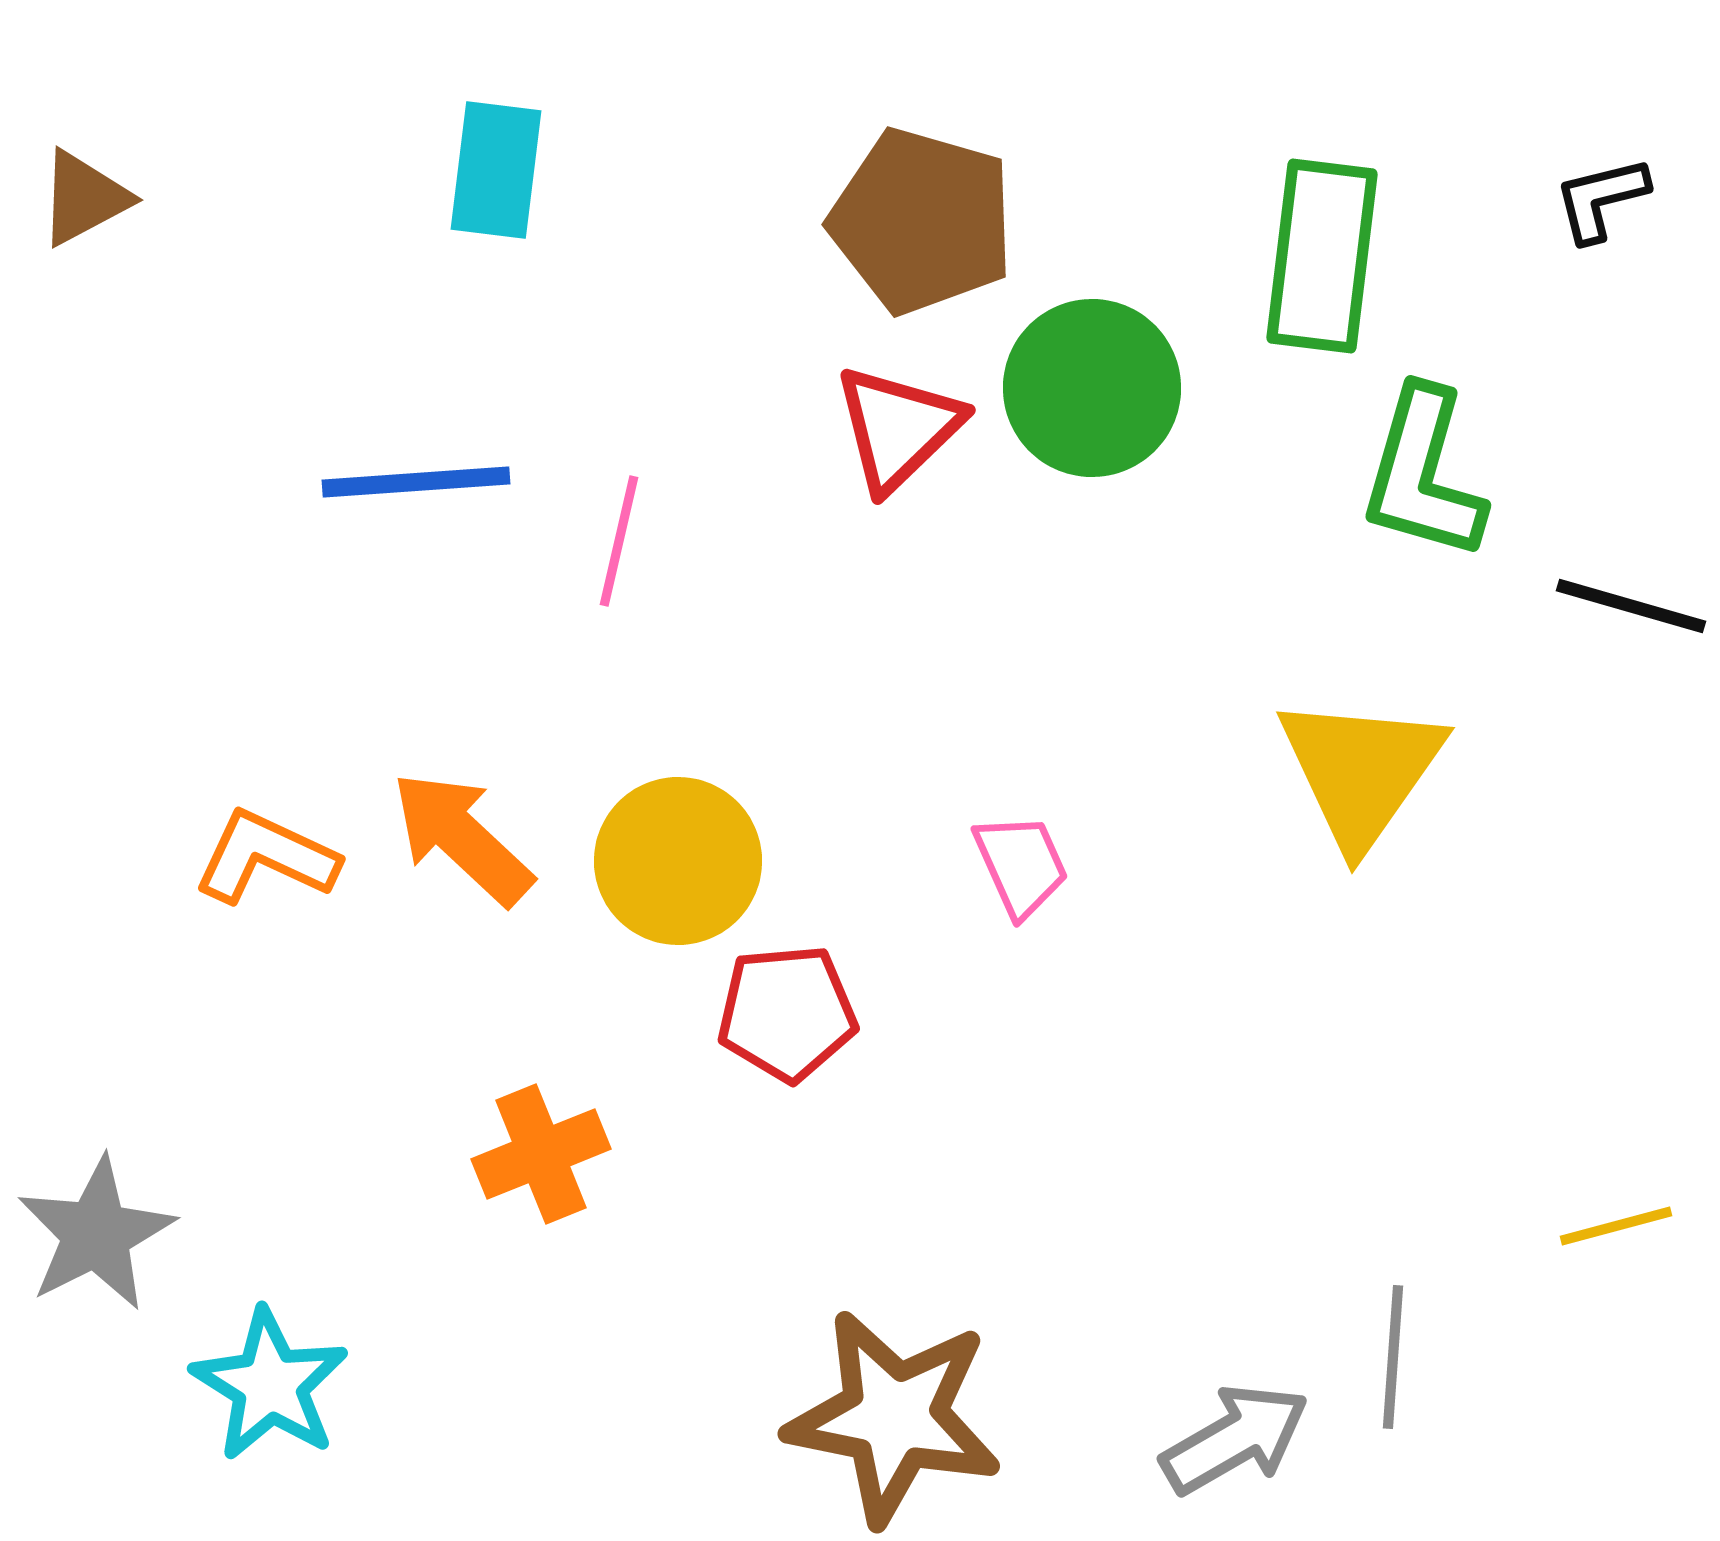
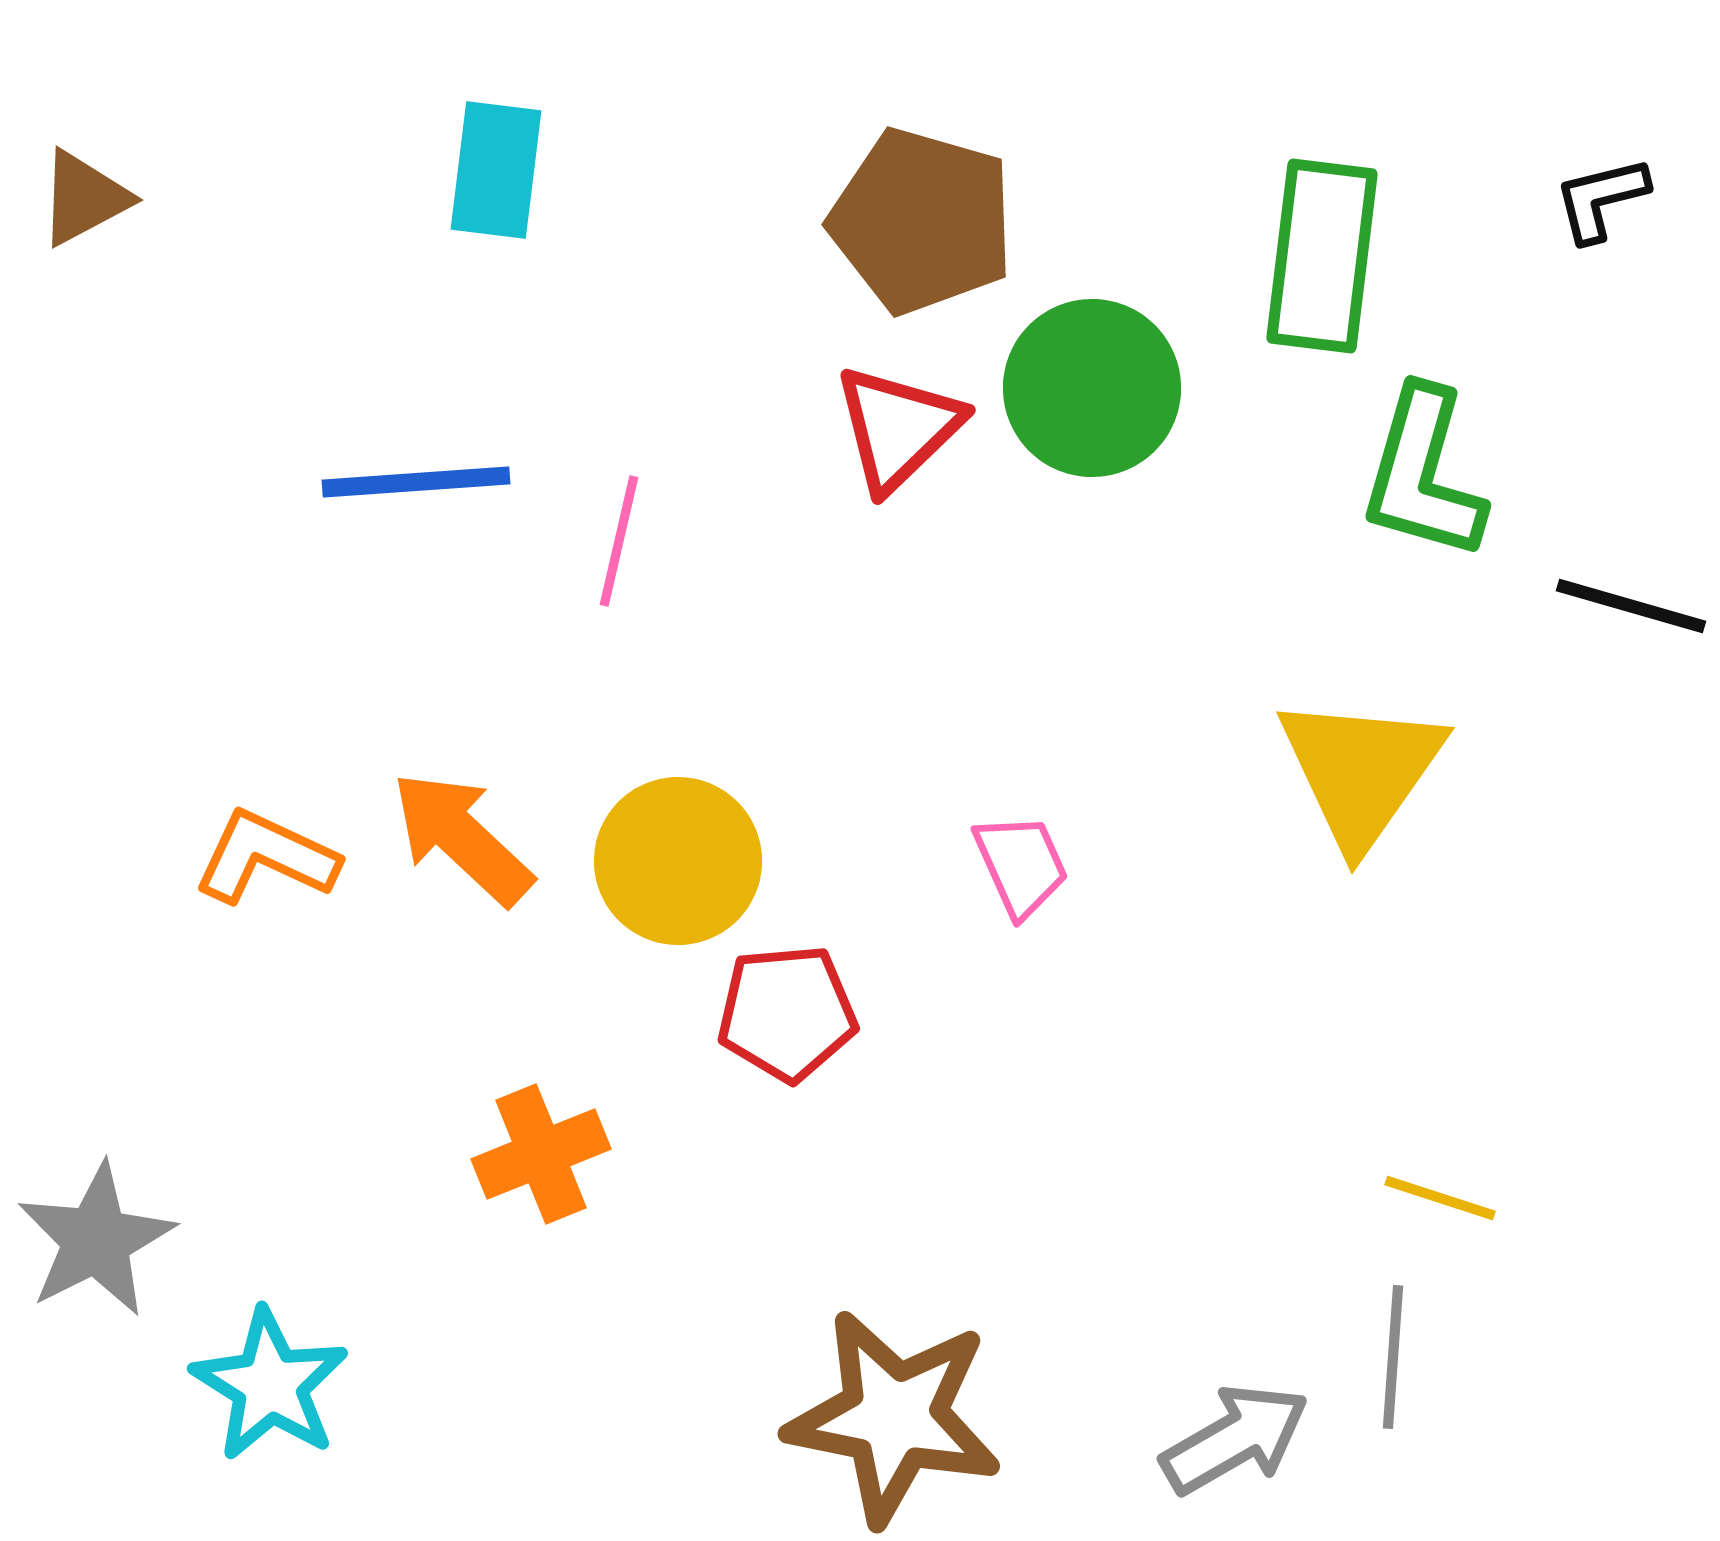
yellow line: moved 176 px left, 28 px up; rotated 33 degrees clockwise
gray star: moved 6 px down
